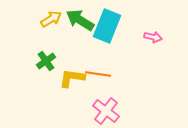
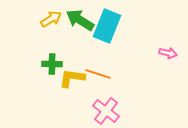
pink arrow: moved 15 px right, 16 px down
green cross: moved 6 px right, 3 px down; rotated 36 degrees clockwise
orange line: rotated 10 degrees clockwise
